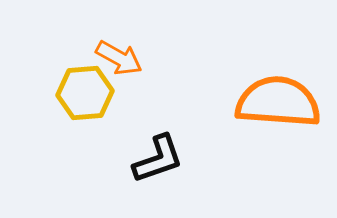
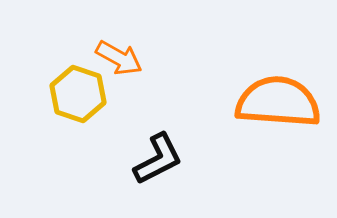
yellow hexagon: moved 7 px left, 1 px down; rotated 24 degrees clockwise
black L-shape: rotated 8 degrees counterclockwise
